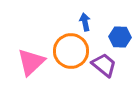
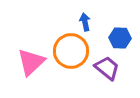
blue hexagon: moved 1 px down
purple trapezoid: moved 3 px right, 3 px down
